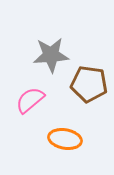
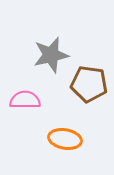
gray star: rotated 9 degrees counterclockwise
pink semicircle: moved 5 px left; rotated 40 degrees clockwise
